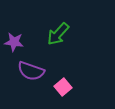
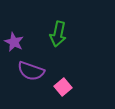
green arrow: rotated 30 degrees counterclockwise
purple star: rotated 18 degrees clockwise
